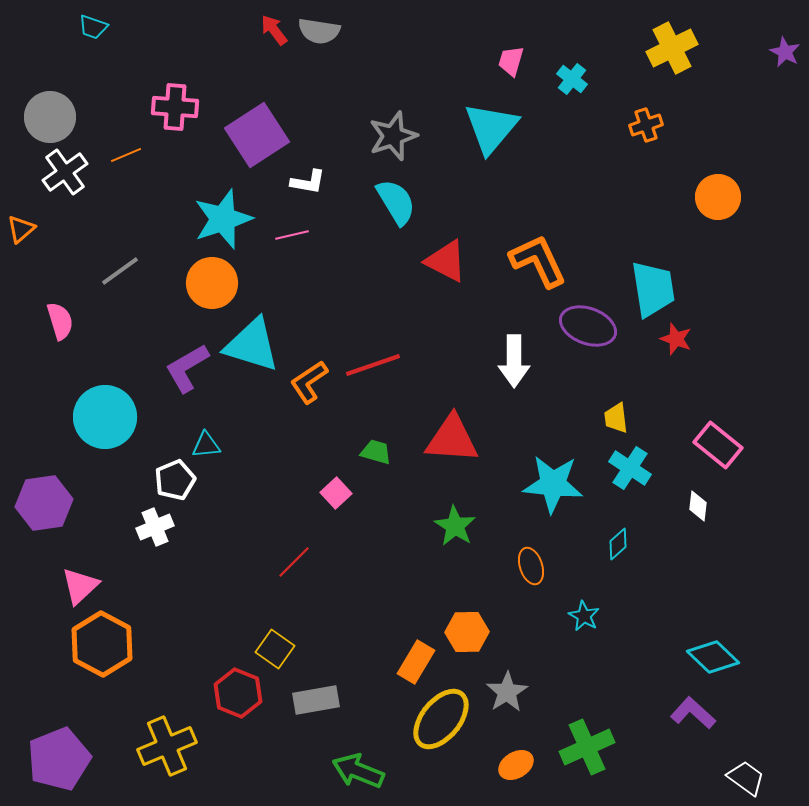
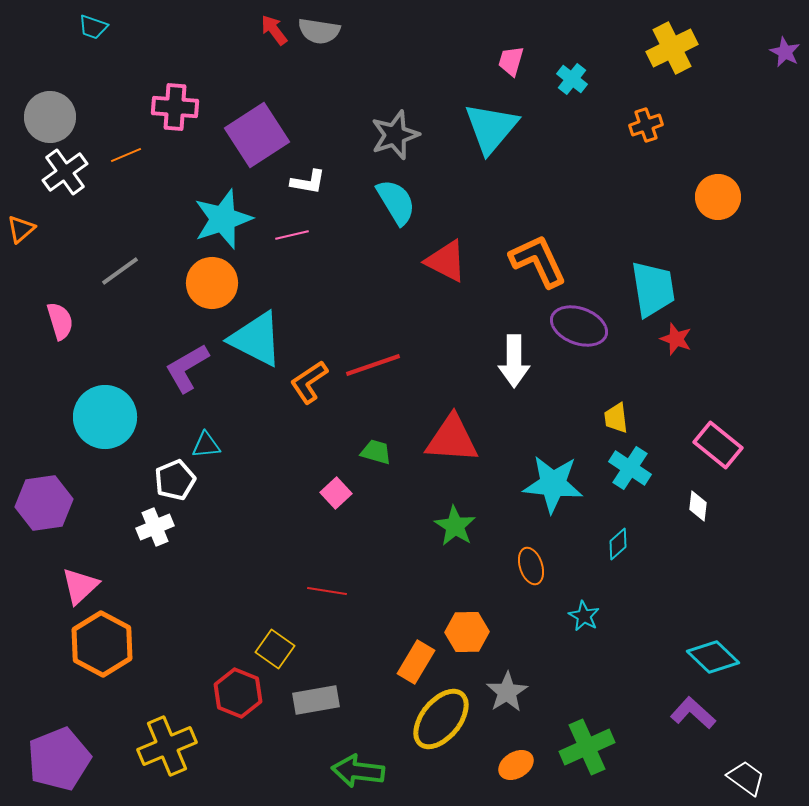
gray star at (393, 136): moved 2 px right, 1 px up
purple ellipse at (588, 326): moved 9 px left
cyan triangle at (252, 345): moved 4 px right, 6 px up; rotated 10 degrees clockwise
red line at (294, 562): moved 33 px right, 29 px down; rotated 54 degrees clockwise
green arrow at (358, 771): rotated 15 degrees counterclockwise
